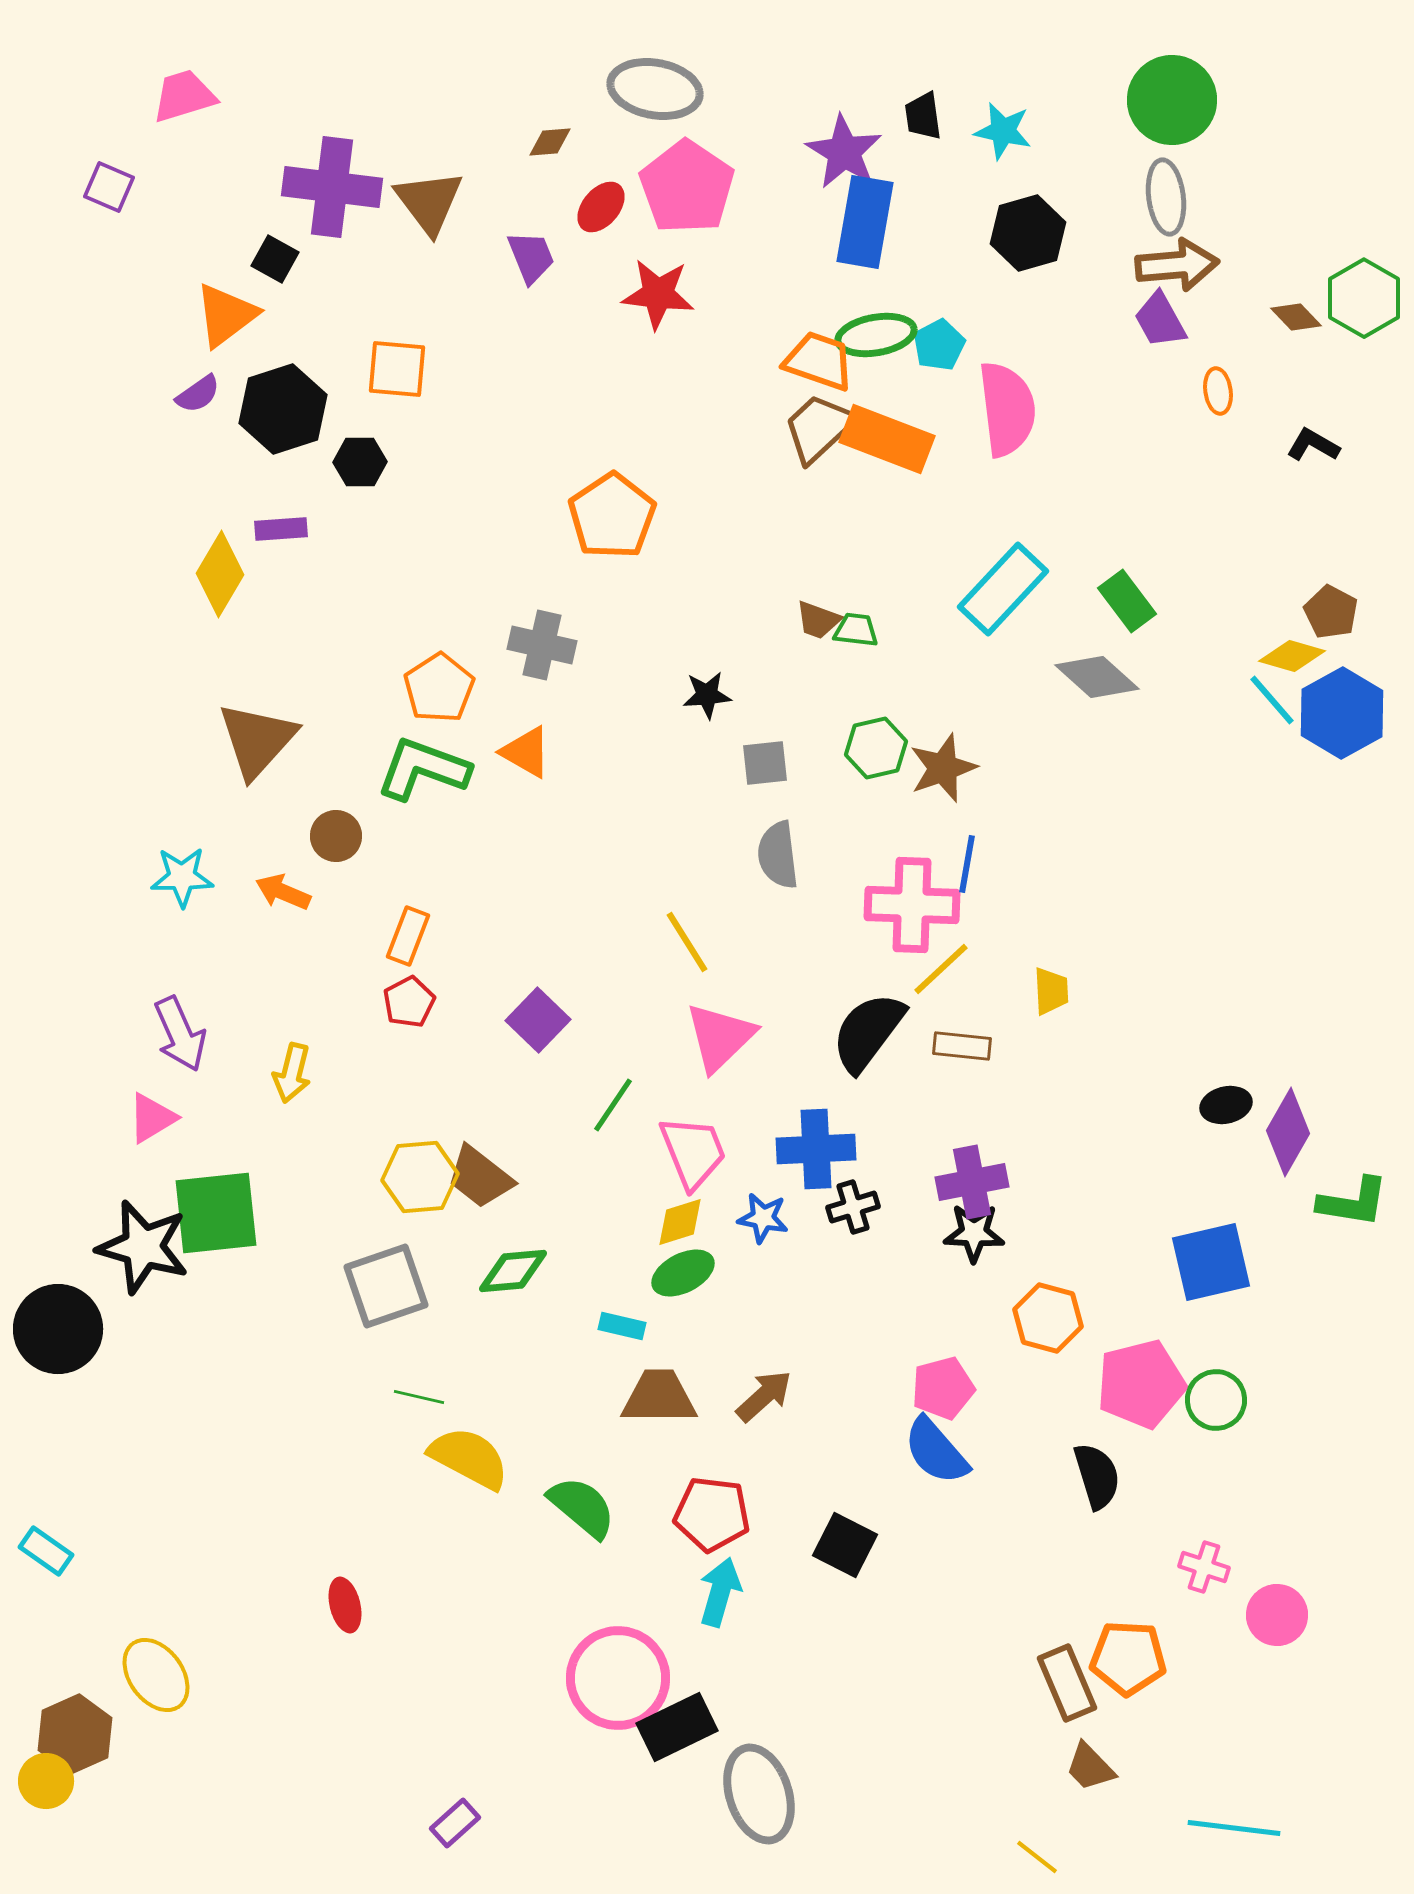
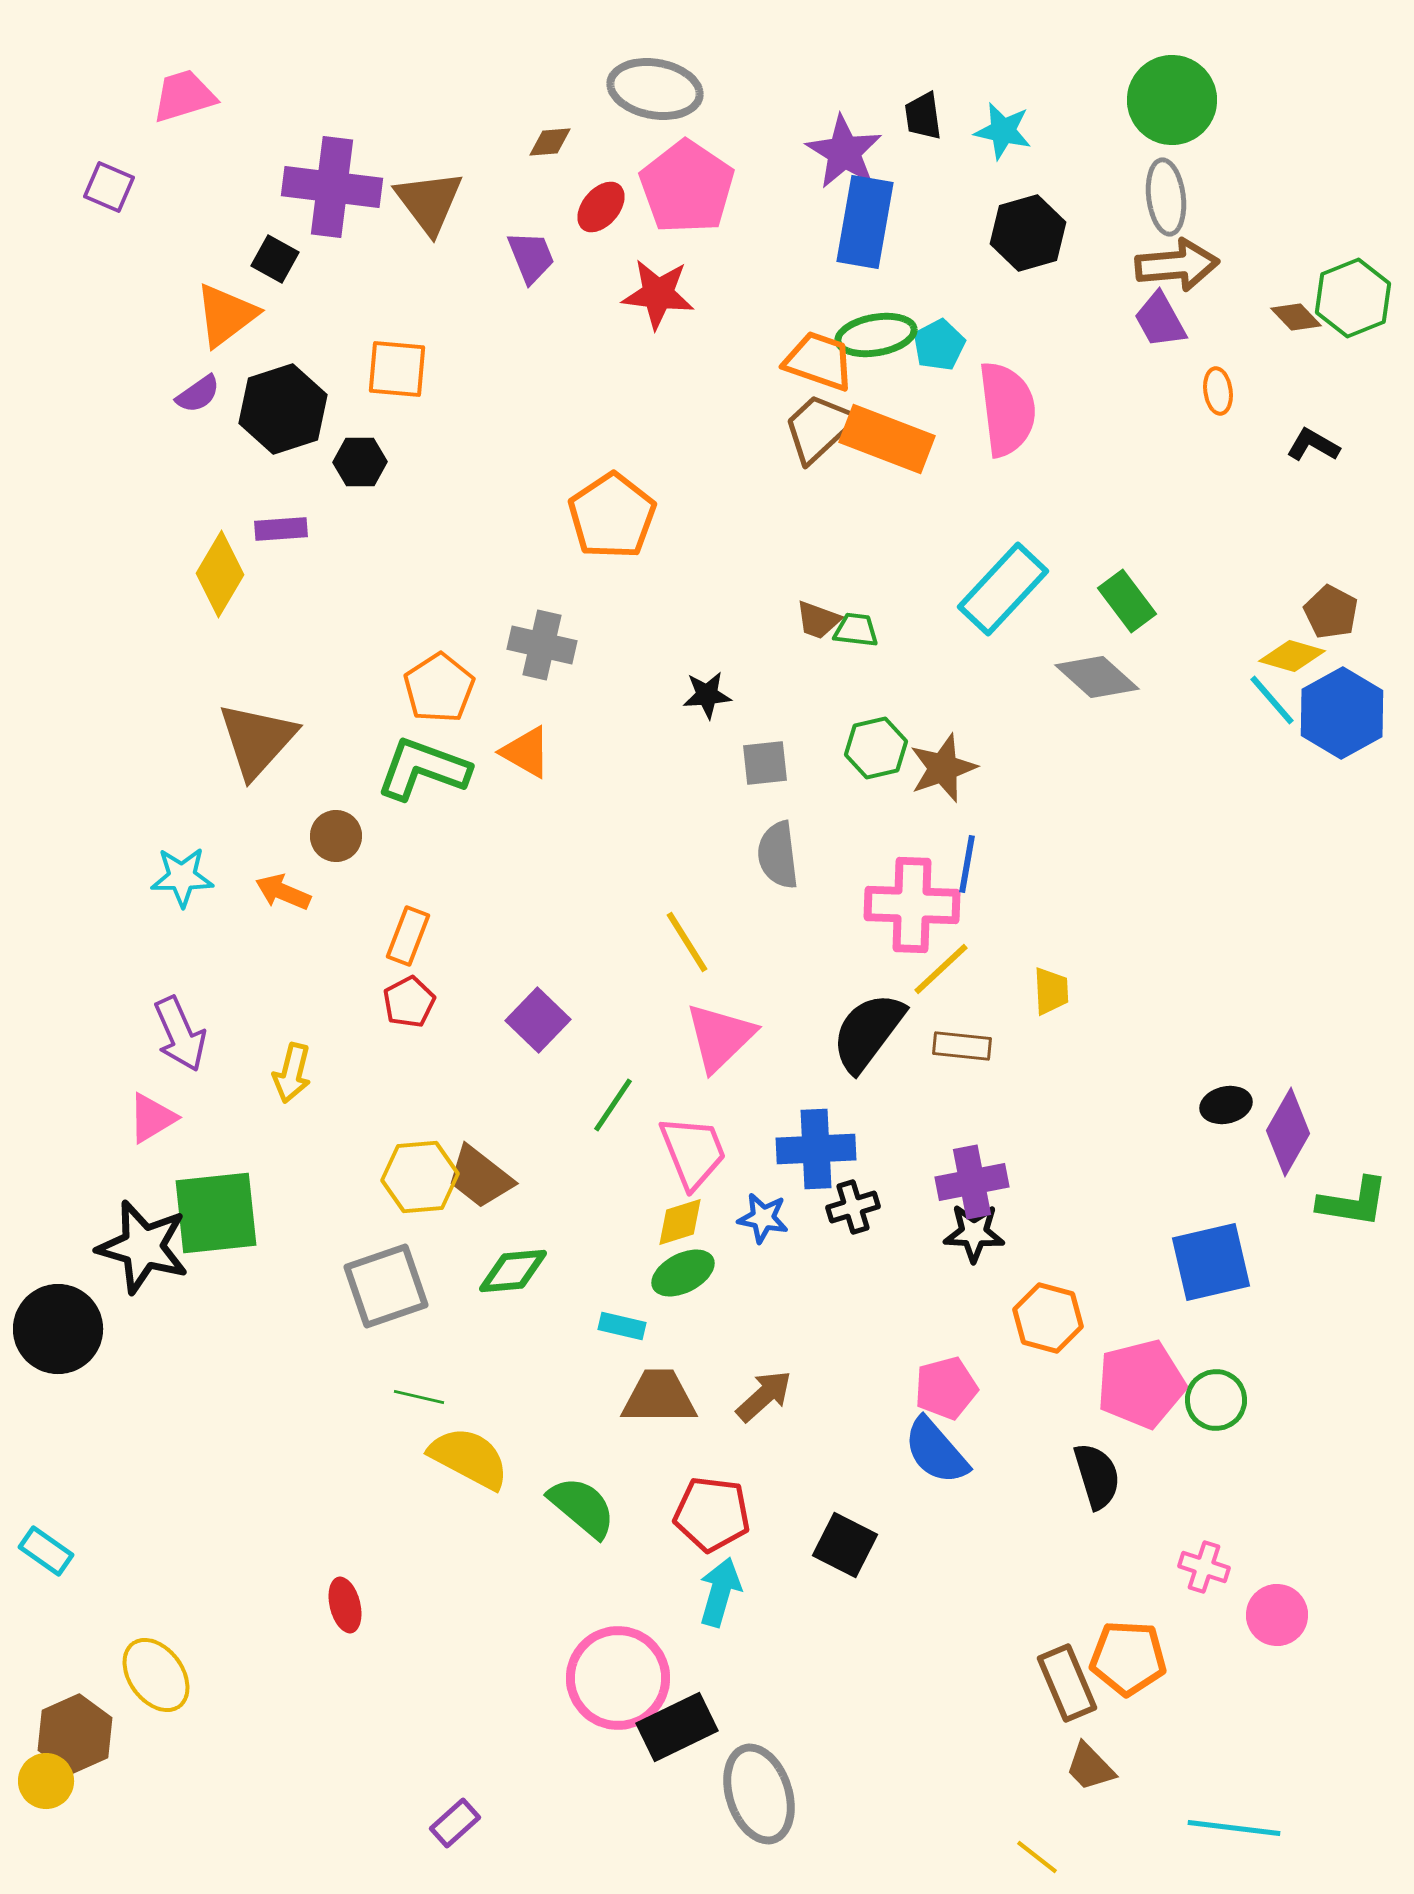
green hexagon at (1364, 298): moved 11 px left; rotated 8 degrees clockwise
pink pentagon at (943, 1388): moved 3 px right
